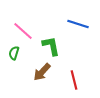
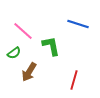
green semicircle: rotated 144 degrees counterclockwise
brown arrow: moved 13 px left; rotated 12 degrees counterclockwise
red line: rotated 30 degrees clockwise
